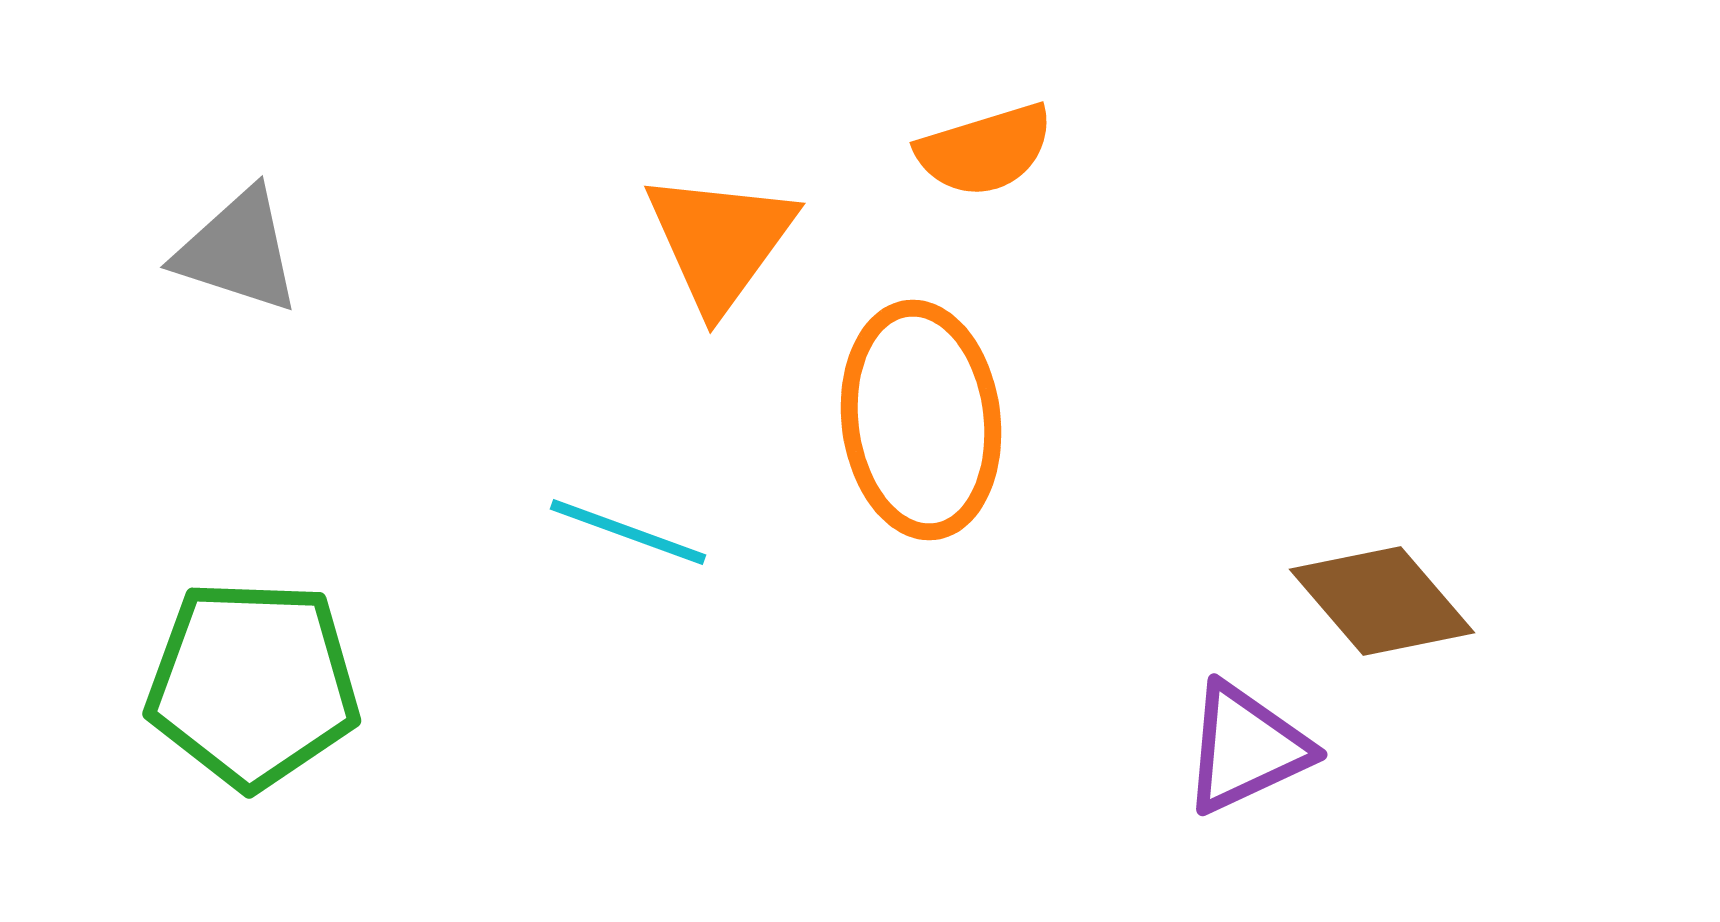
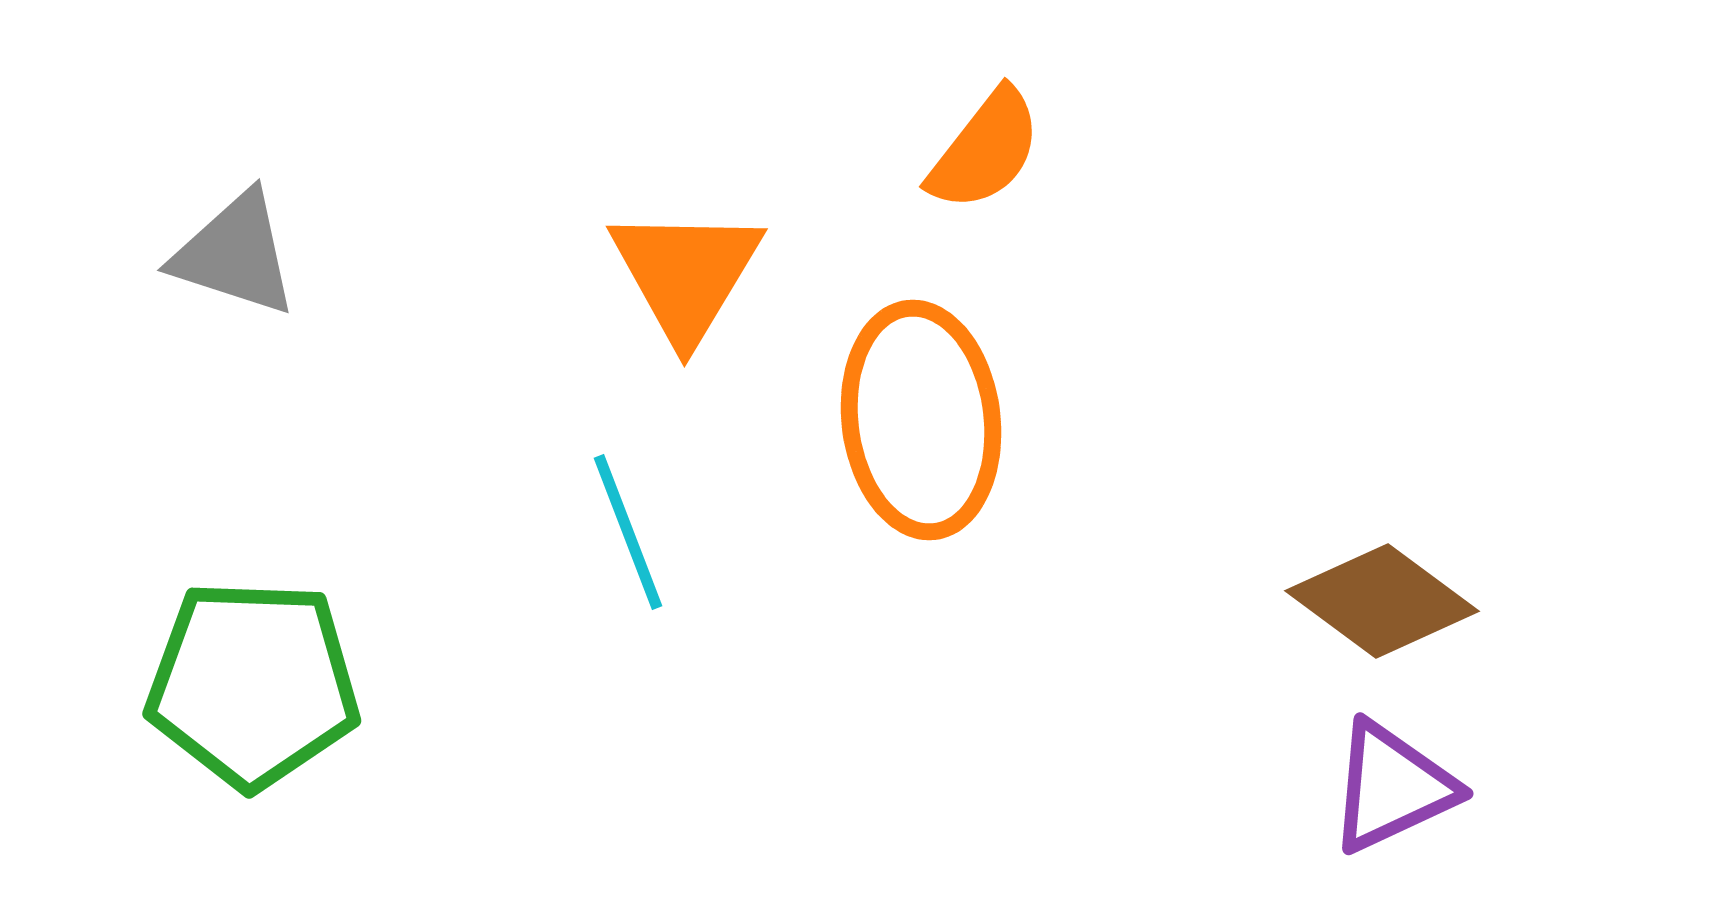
orange semicircle: rotated 35 degrees counterclockwise
orange triangle: moved 34 px left, 33 px down; rotated 5 degrees counterclockwise
gray triangle: moved 3 px left, 3 px down
cyan line: rotated 49 degrees clockwise
brown diamond: rotated 13 degrees counterclockwise
purple triangle: moved 146 px right, 39 px down
